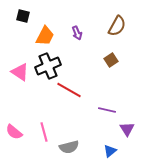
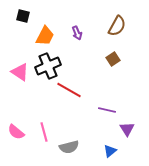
brown square: moved 2 px right, 1 px up
pink semicircle: moved 2 px right
